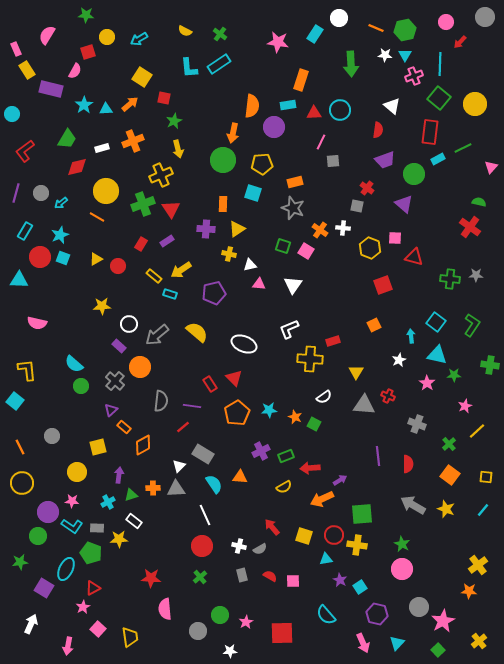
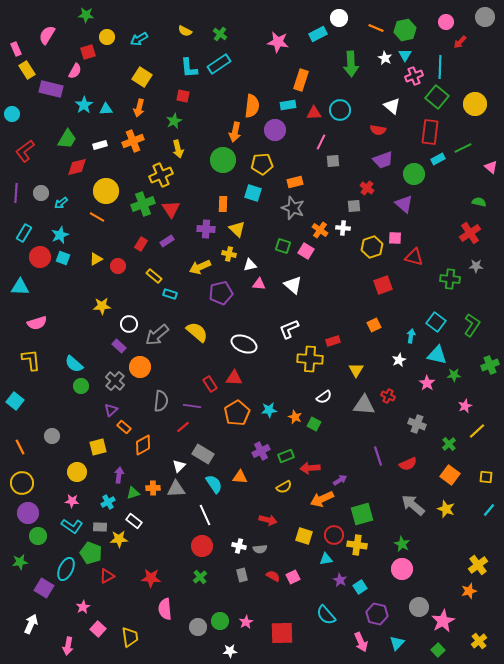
cyan rectangle at (315, 34): moved 3 px right; rotated 30 degrees clockwise
white star at (385, 55): moved 3 px down; rotated 24 degrees clockwise
cyan line at (440, 64): moved 3 px down
red square at (164, 98): moved 19 px right, 2 px up
green square at (439, 98): moved 2 px left, 1 px up
orange arrow at (130, 104): moved 9 px right, 4 px down; rotated 144 degrees clockwise
purple circle at (274, 127): moved 1 px right, 3 px down
red semicircle at (378, 130): rotated 91 degrees clockwise
orange arrow at (233, 133): moved 2 px right, 1 px up
white rectangle at (102, 148): moved 2 px left, 3 px up
purple trapezoid at (385, 160): moved 2 px left
pink triangle at (491, 167): rotated 32 degrees counterclockwise
purple line at (16, 193): rotated 12 degrees counterclockwise
gray square at (357, 206): moved 3 px left; rotated 16 degrees counterclockwise
red cross at (470, 227): moved 6 px down; rotated 20 degrees clockwise
yellow triangle at (237, 229): rotated 42 degrees counterclockwise
cyan rectangle at (25, 231): moved 1 px left, 2 px down
yellow hexagon at (370, 248): moved 2 px right, 1 px up; rotated 20 degrees clockwise
yellow arrow at (181, 270): moved 19 px right, 3 px up; rotated 10 degrees clockwise
gray star at (476, 275): moved 9 px up
cyan triangle at (19, 280): moved 1 px right, 7 px down
white triangle at (293, 285): rotated 24 degrees counterclockwise
purple pentagon at (214, 293): moved 7 px right
pink semicircle at (37, 323): rotated 30 degrees counterclockwise
cyan arrow at (411, 336): rotated 16 degrees clockwise
green cross at (490, 365): rotated 30 degrees counterclockwise
yellow L-shape at (27, 370): moved 4 px right, 10 px up
yellow triangle at (356, 372): moved 2 px up
red triangle at (234, 378): rotated 42 degrees counterclockwise
purple line at (378, 456): rotated 12 degrees counterclockwise
red semicircle at (408, 464): rotated 66 degrees clockwise
green triangle at (131, 495): moved 2 px right, 2 px up
gray arrow at (413, 505): rotated 10 degrees clockwise
cyan line at (483, 510): moved 6 px right
purple circle at (48, 512): moved 20 px left, 1 px down
green square at (362, 514): rotated 10 degrees counterclockwise
red arrow at (272, 527): moved 4 px left, 7 px up; rotated 144 degrees clockwise
gray rectangle at (97, 528): moved 3 px right, 1 px up
gray semicircle at (260, 549): rotated 24 degrees clockwise
red semicircle at (270, 576): moved 3 px right
pink square at (293, 581): moved 4 px up; rotated 24 degrees counterclockwise
red triangle at (93, 588): moved 14 px right, 12 px up
orange star at (469, 591): rotated 21 degrees counterclockwise
green circle at (220, 615): moved 6 px down
gray circle at (198, 631): moved 4 px up
pink arrow at (363, 643): moved 2 px left, 1 px up
